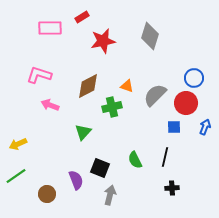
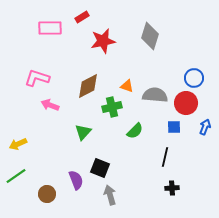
pink L-shape: moved 2 px left, 3 px down
gray semicircle: rotated 50 degrees clockwise
green semicircle: moved 29 px up; rotated 108 degrees counterclockwise
gray arrow: rotated 30 degrees counterclockwise
